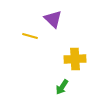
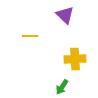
purple triangle: moved 12 px right, 4 px up
yellow line: rotated 14 degrees counterclockwise
